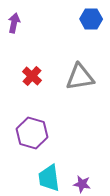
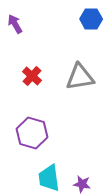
purple arrow: moved 1 px right, 1 px down; rotated 42 degrees counterclockwise
